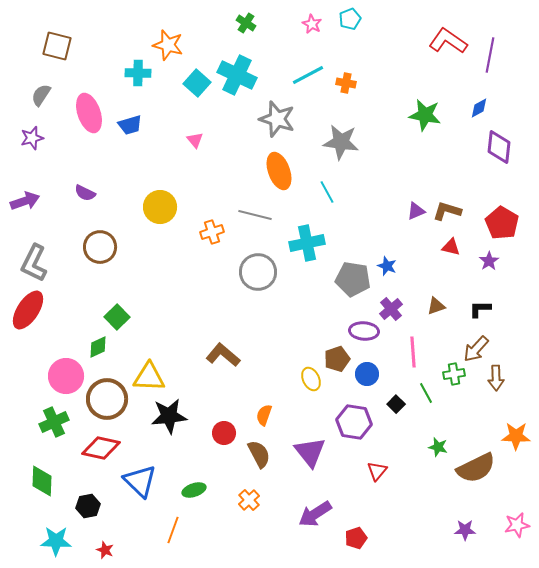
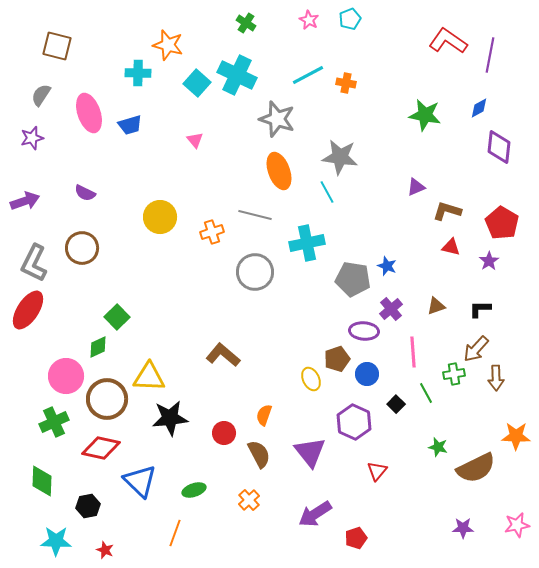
pink star at (312, 24): moved 3 px left, 4 px up
gray star at (341, 142): moved 1 px left, 15 px down
yellow circle at (160, 207): moved 10 px down
purple triangle at (416, 211): moved 24 px up
brown circle at (100, 247): moved 18 px left, 1 px down
gray circle at (258, 272): moved 3 px left
black star at (169, 416): moved 1 px right, 2 px down
purple hexagon at (354, 422): rotated 16 degrees clockwise
orange line at (173, 530): moved 2 px right, 3 px down
purple star at (465, 530): moved 2 px left, 2 px up
